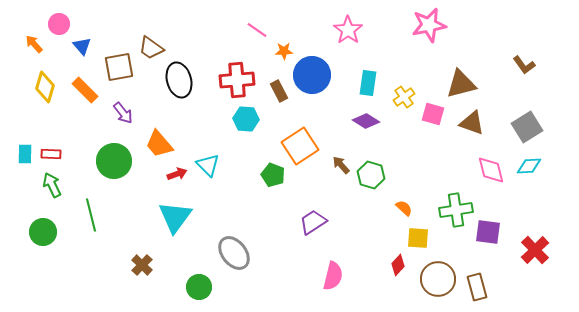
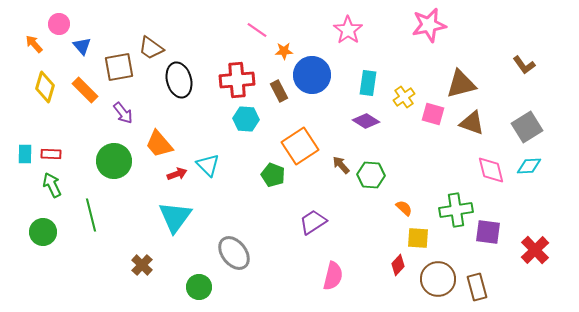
green hexagon at (371, 175): rotated 12 degrees counterclockwise
